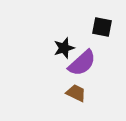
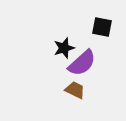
brown trapezoid: moved 1 px left, 3 px up
